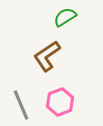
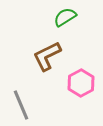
brown L-shape: rotated 8 degrees clockwise
pink hexagon: moved 21 px right, 19 px up; rotated 8 degrees counterclockwise
